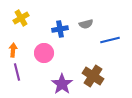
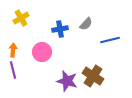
gray semicircle: rotated 32 degrees counterclockwise
pink circle: moved 2 px left, 1 px up
purple line: moved 4 px left, 2 px up
purple star: moved 5 px right, 3 px up; rotated 20 degrees counterclockwise
